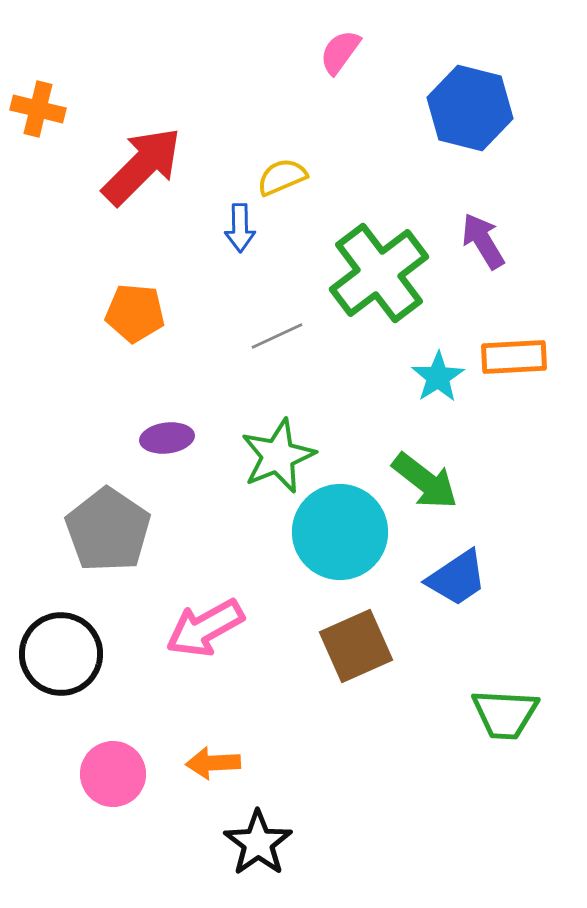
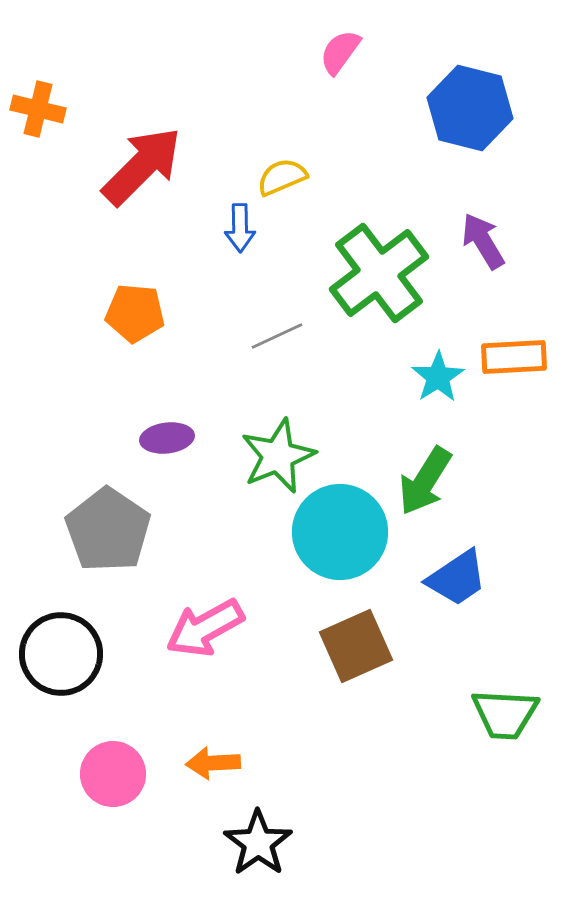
green arrow: rotated 84 degrees clockwise
